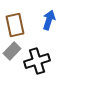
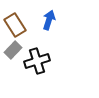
brown rectangle: rotated 20 degrees counterclockwise
gray rectangle: moved 1 px right, 1 px up
